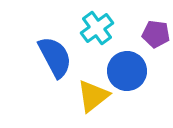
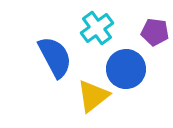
purple pentagon: moved 1 px left, 2 px up
blue circle: moved 1 px left, 2 px up
